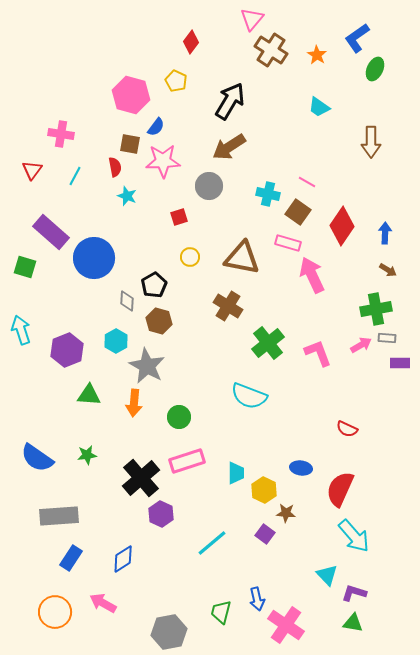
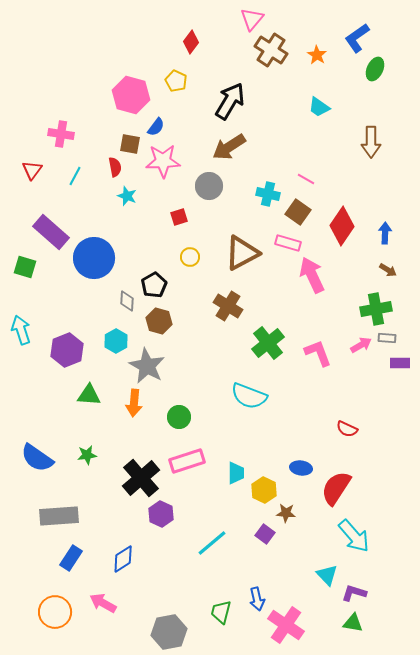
pink line at (307, 182): moved 1 px left, 3 px up
brown triangle at (242, 258): moved 5 px up; rotated 39 degrees counterclockwise
red semicircle at (340, 489): moved 4 px left, 1 px up; rotated 9 degrees clockwise
